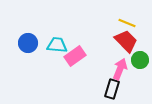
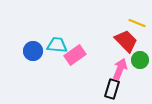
yellow line: moved 10 px right
blue circle: moved 5 px right, 8 px down
pink rectangle: moved 1 px up
